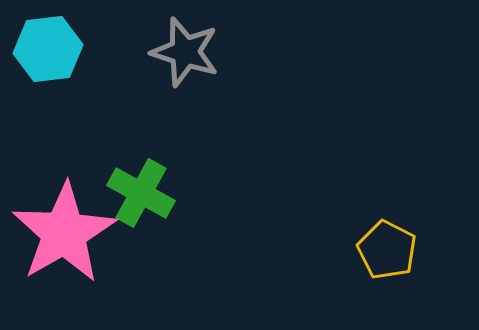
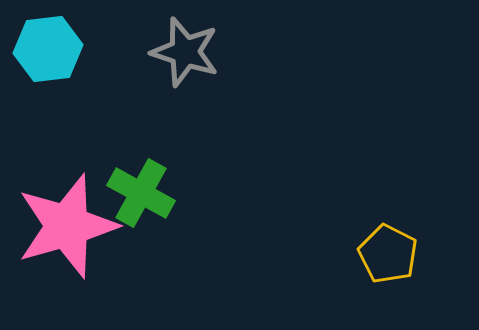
pink star: moved 3 px right, 7 px up; rotated 14 degrees clockwise
yellow pentagon: moved 1 px right, 4 px down
